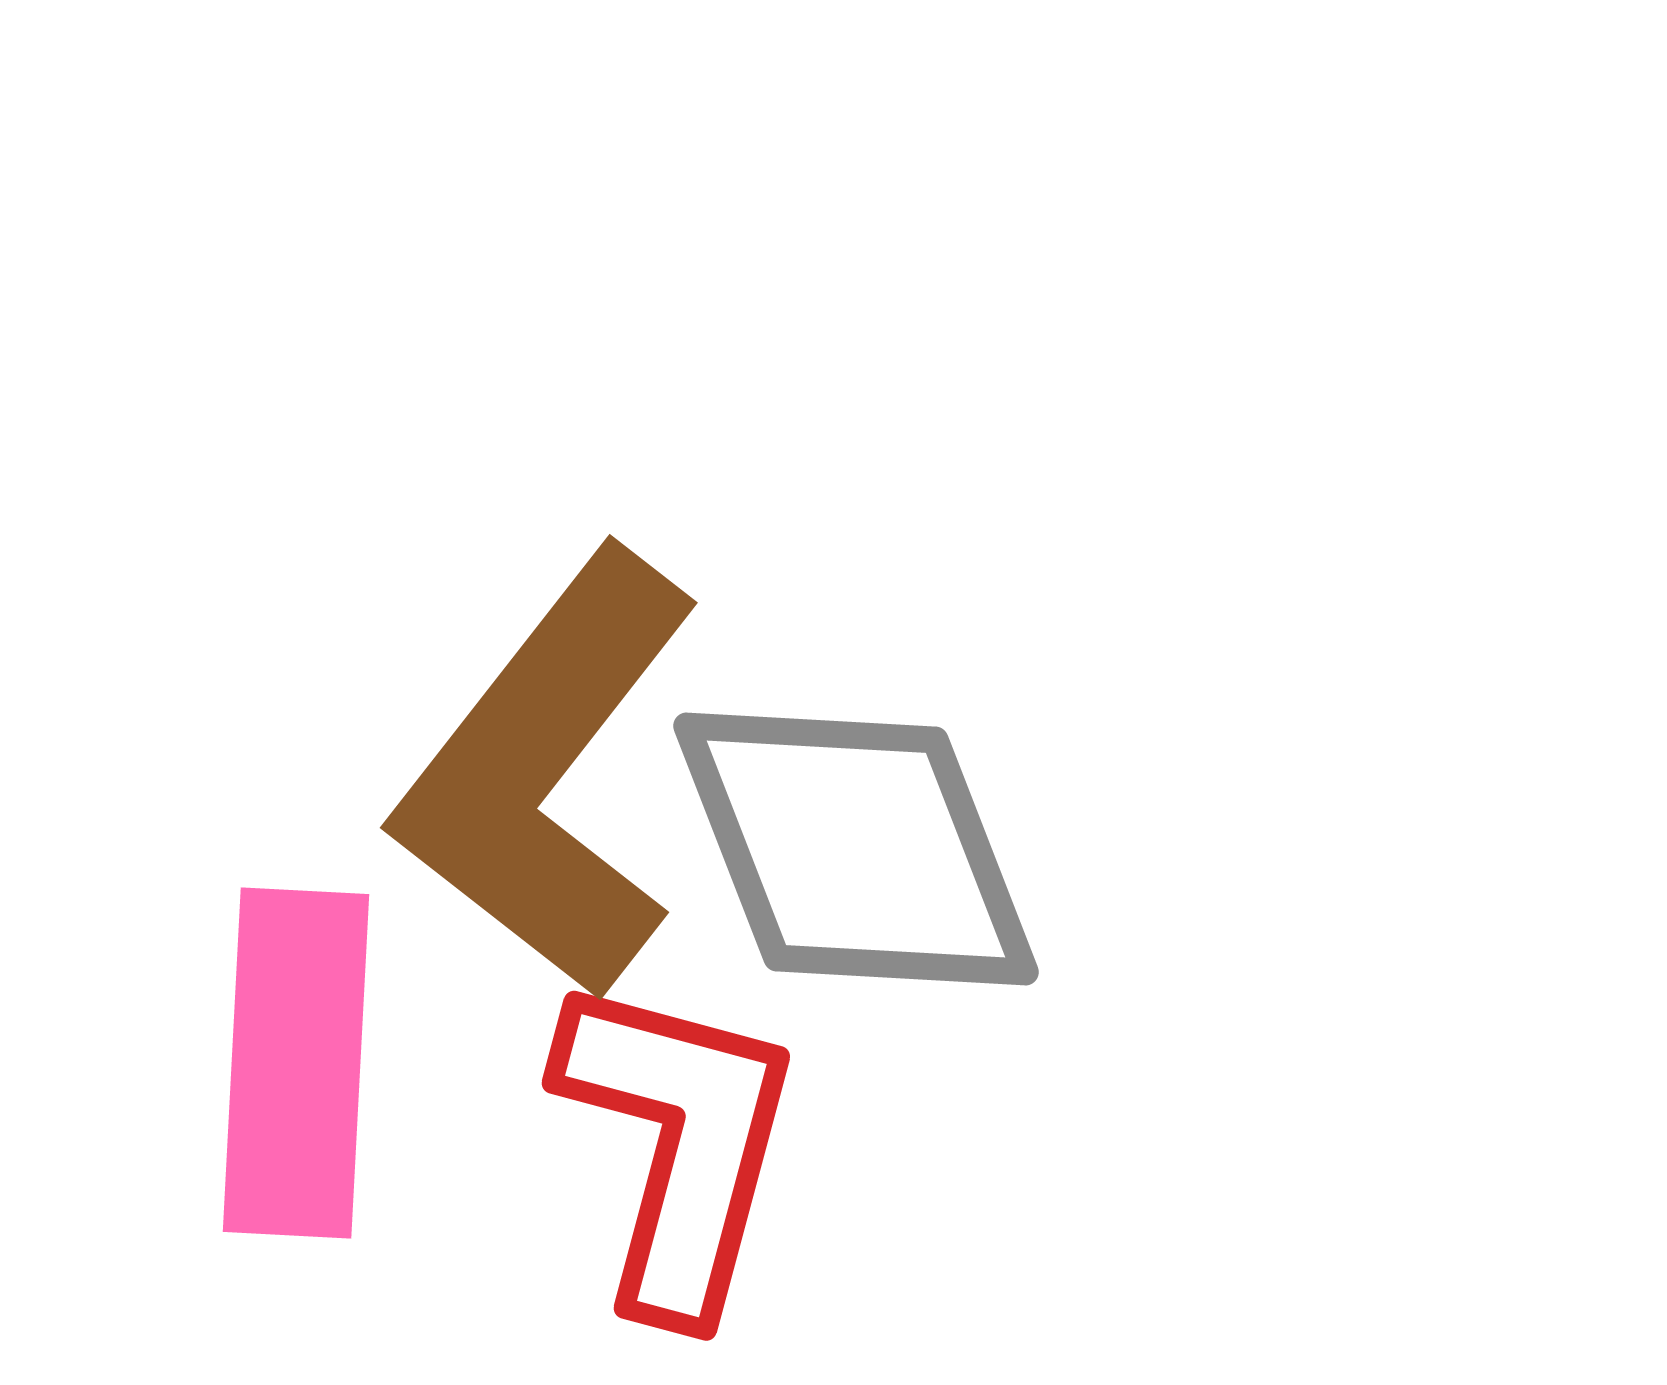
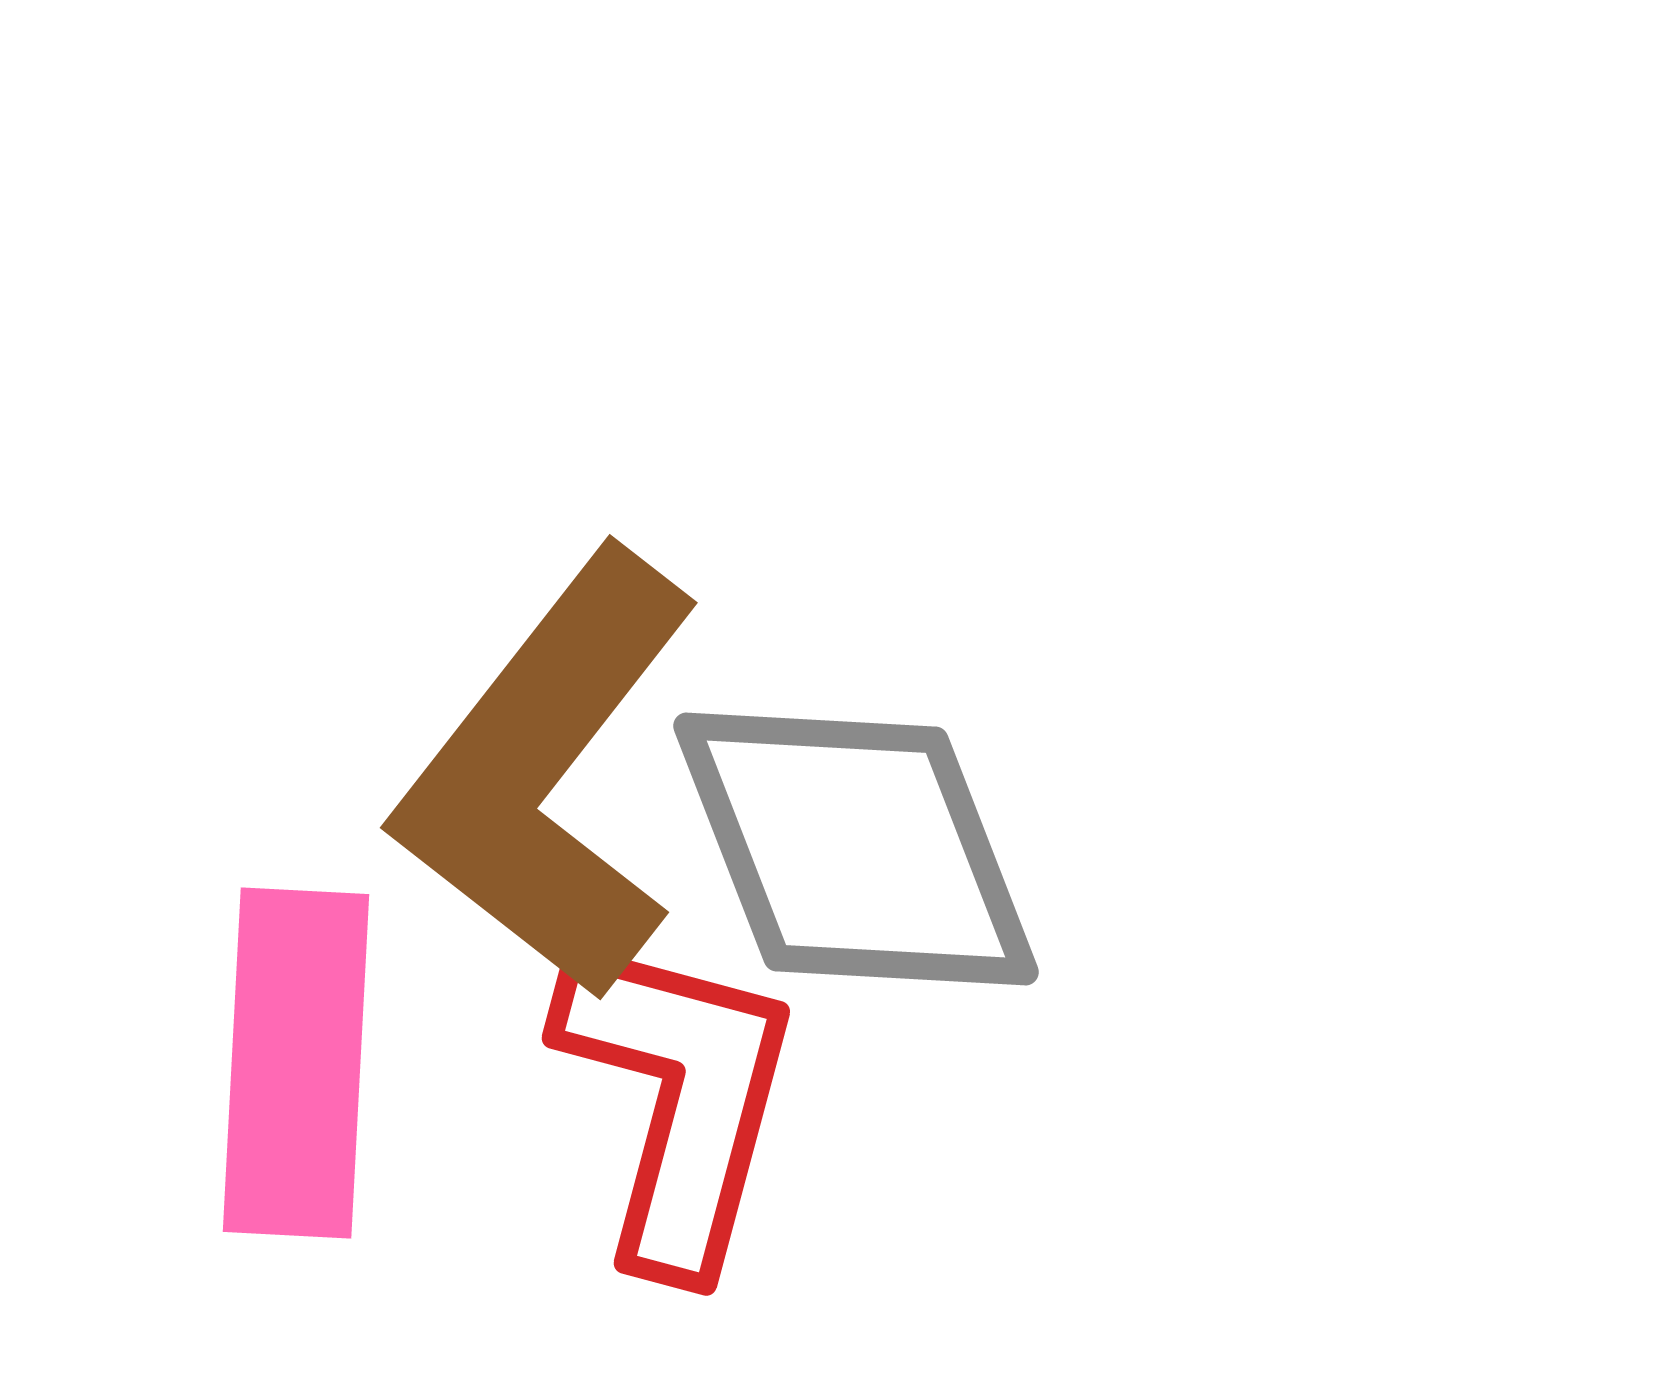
red L-shape: moved 45 px up
